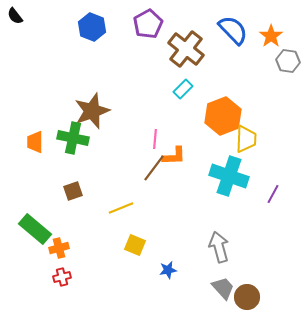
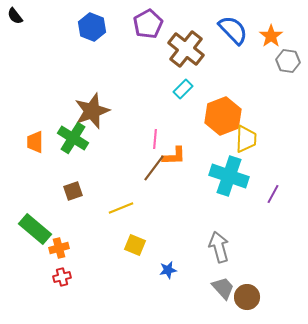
green cross: rotated 20 degrees clockwise
